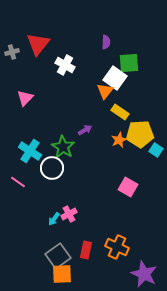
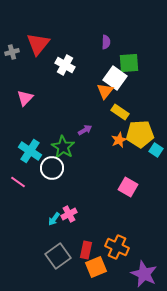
orange square: moved 34 px right, 7 px up; rotated 20 degrees counterclockwise
